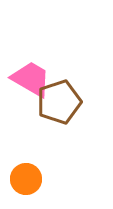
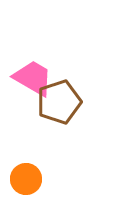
pink trapezoid: moved 2 px right, 1 px up
